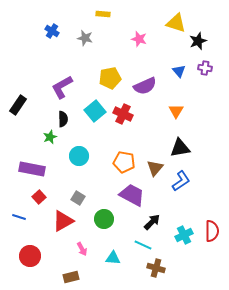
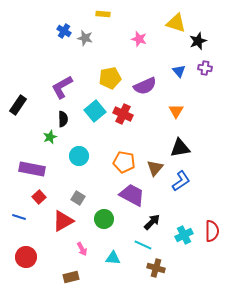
blue cross: moved 12 px right
red circle: moved 4 px left, 1 px down
